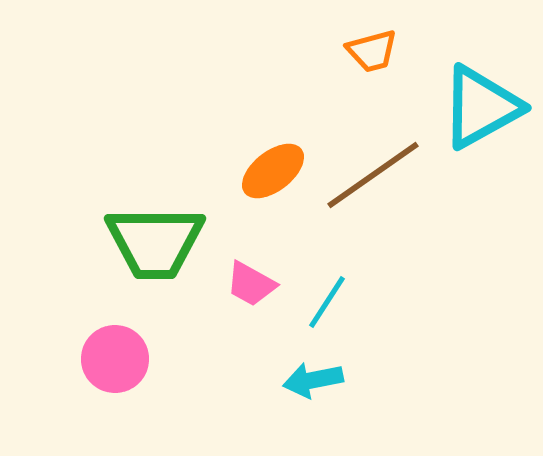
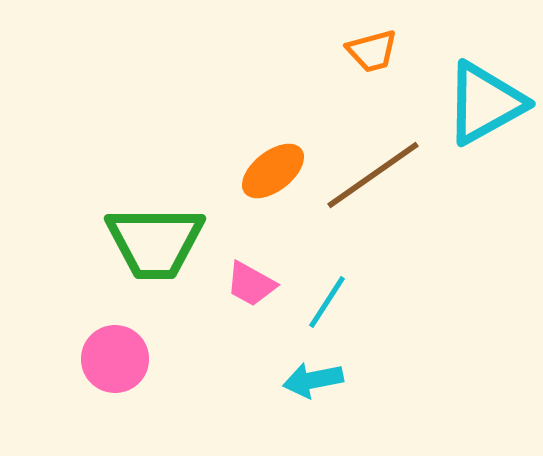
cyan triangle: moved 4 px right, 4 px up
